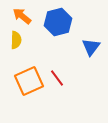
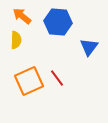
blue hexagon: rotated 20 degrees clockwise
blue triangle: moved 2 px left
